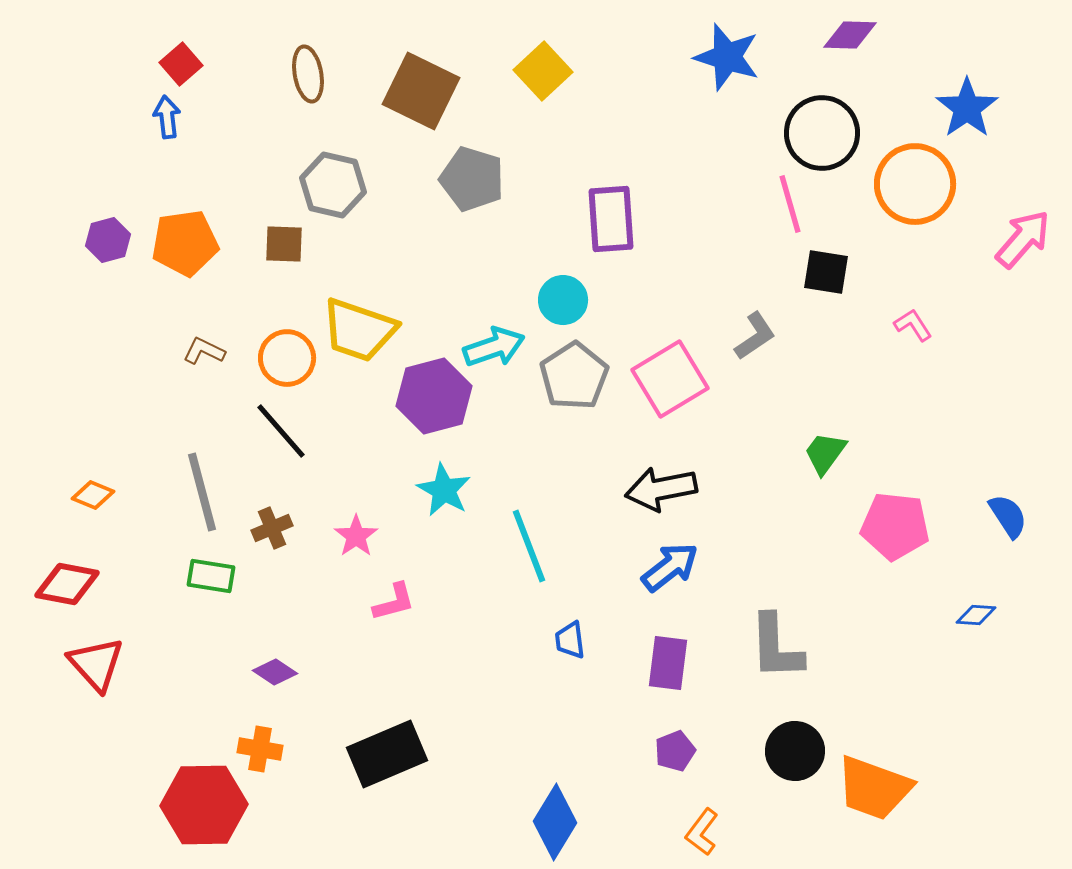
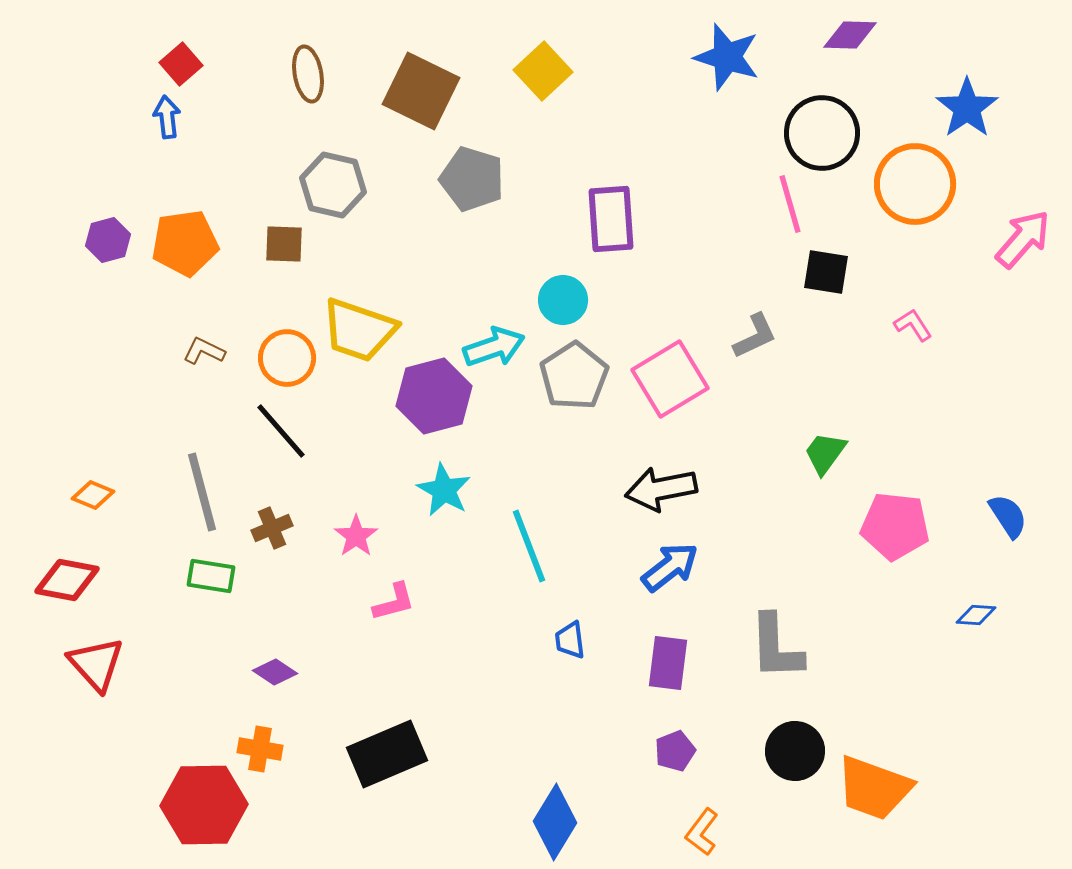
gray L-shape at (755, 336): rotated 9 degrees clockwise
red diamond at (67, 584): moved 4 px up
